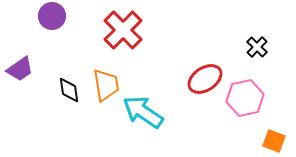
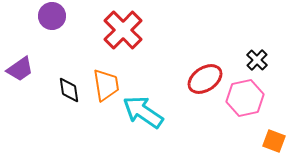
black cross: moved 13 px down
